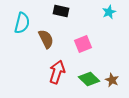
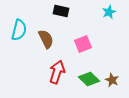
cyan semicircle: moved 3 px left, 7 px down
